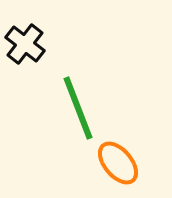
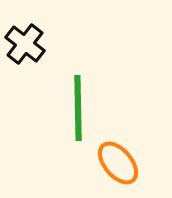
green line: rotated 20 degrees clockwise
